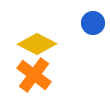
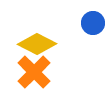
orange cross: moved 3 px up; rotated 8 degrees clockwise
